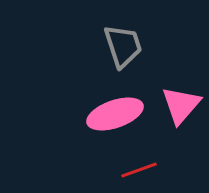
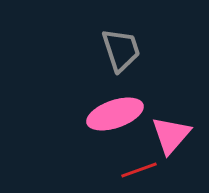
gray trapezoid: moved 2 px left, 4 px down
pink triangle: moved 10 px left, 30 px down
